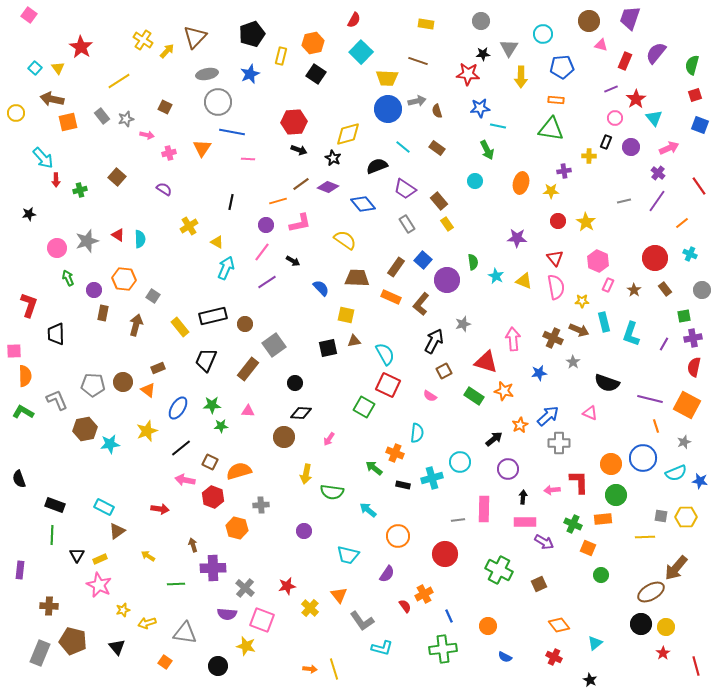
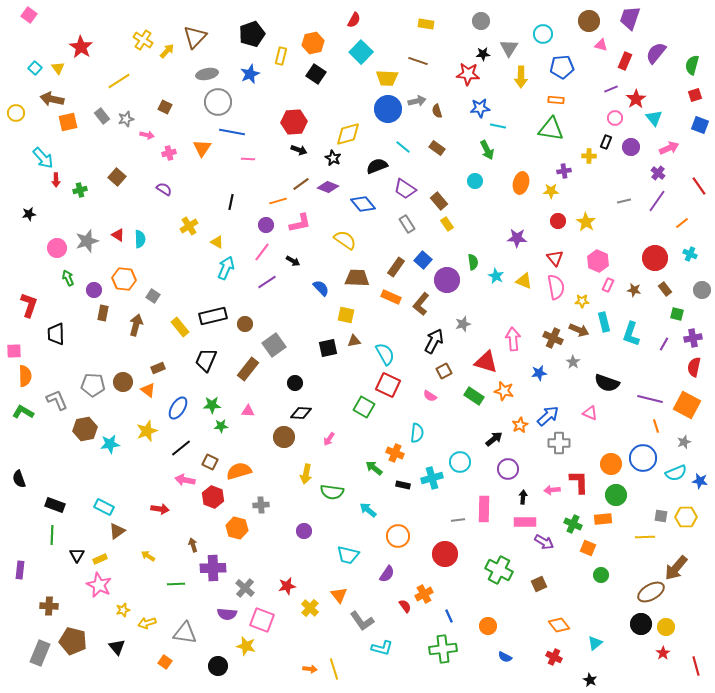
brown star at (634, 290): rotated 24 degrees counterclockwise
green square at (684, 316): moved 7 px left, 2 px up; rotated 24 degrees clockwise
